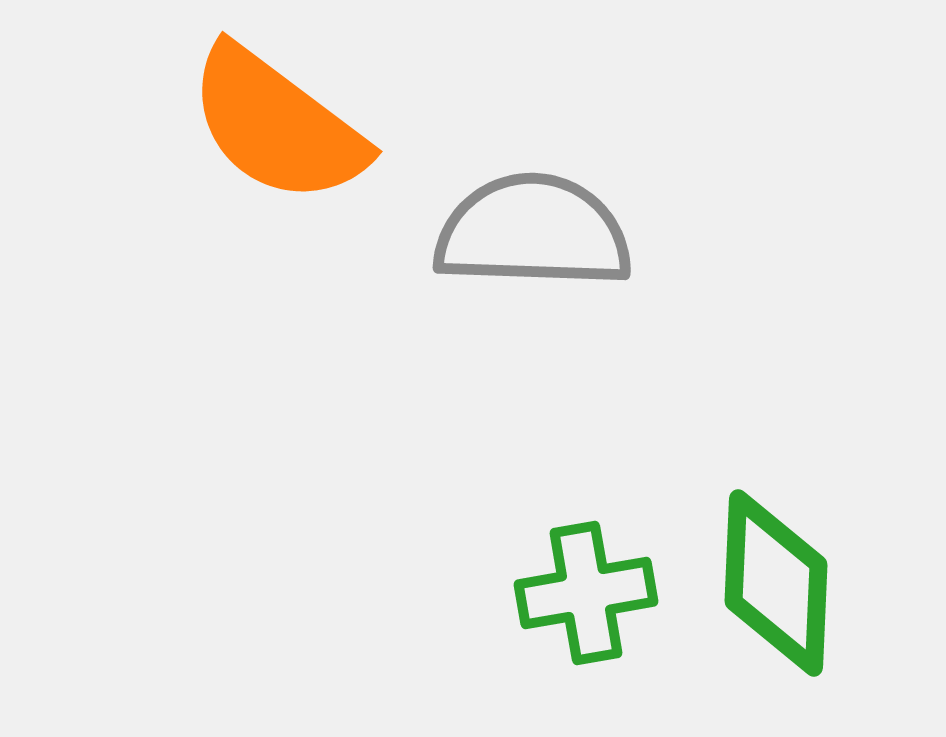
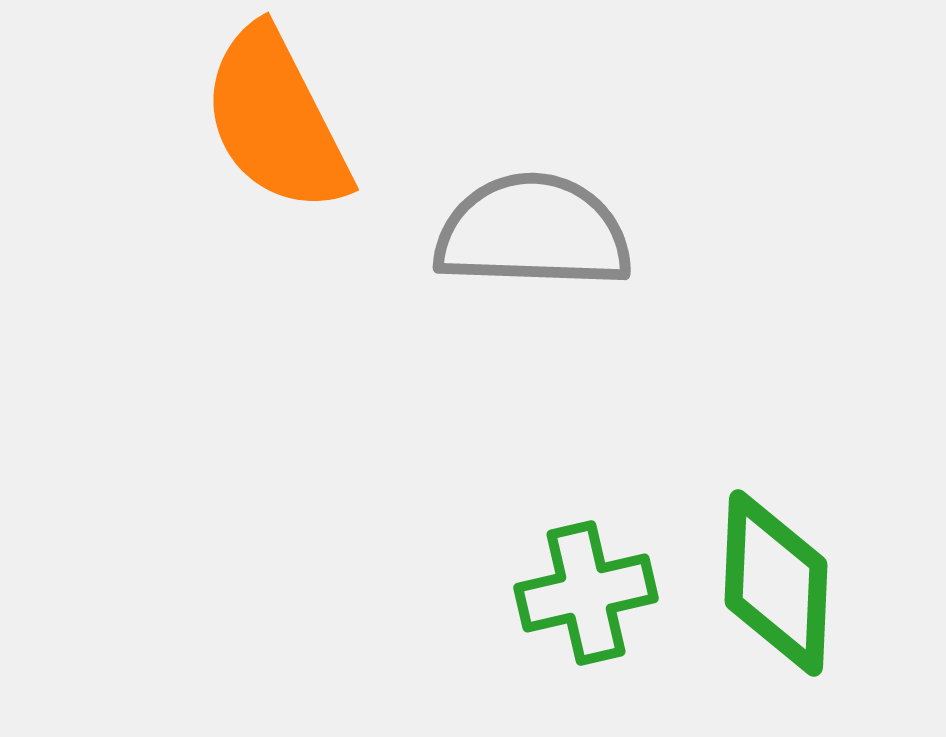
orange semicircle: moved 1 px left, 5 px up; rotated 26 degrees clockwise
green cross: rotated 3 degrees counterclockwise
